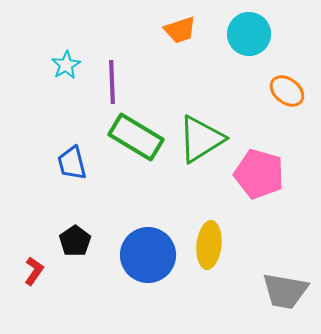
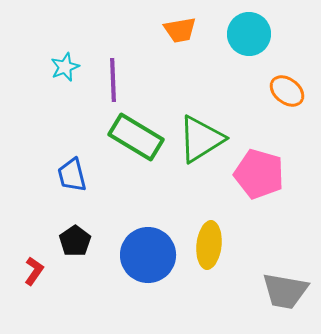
orange trapezoid: rotated 8 degrees clockwise
cyan star: moved 1 px left, 2 px down; rotated 8 degrees clockwise
purple line: moved 1 px right, 2 px up
blue trapezoid: moved 12 px down
